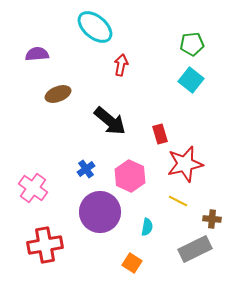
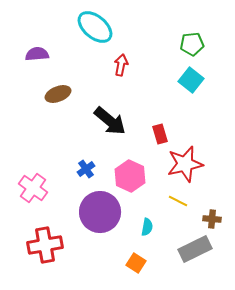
orange square: moved 4 px right
